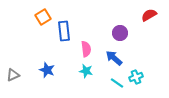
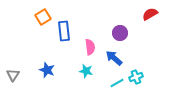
red semicircle: moved 1 px right, 1 px up
pink semicircle: moved 4 px right, 2 px up
gray triangle: rotated 32 degrees counterclockwise
cyan line: rotated 64 degrees counterclockwise
